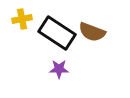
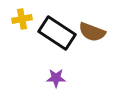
purple star: moved 3 px left, 9 px down
